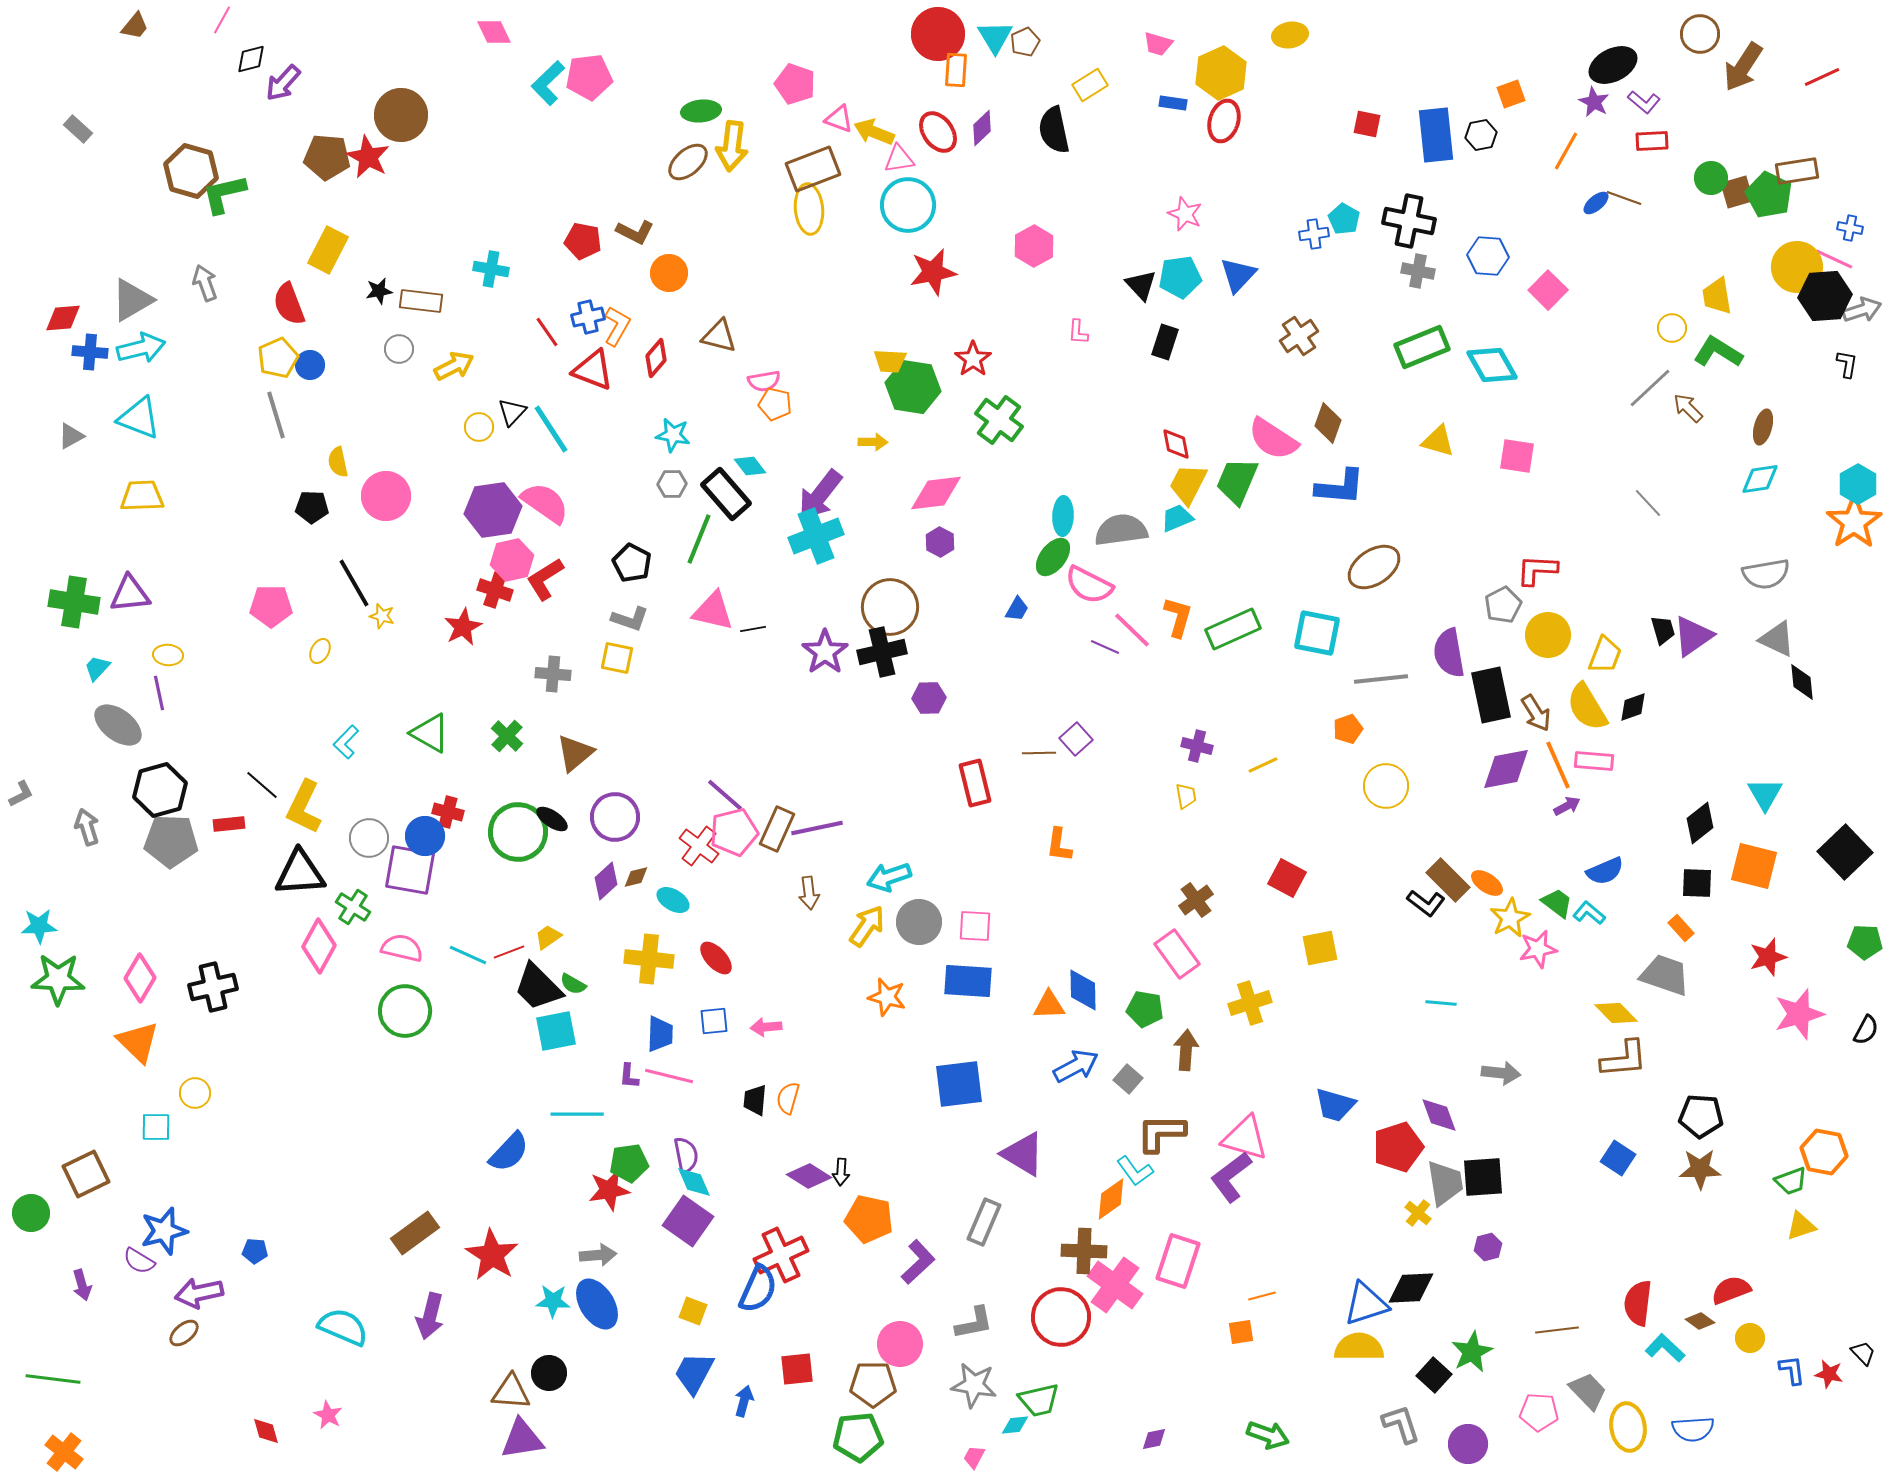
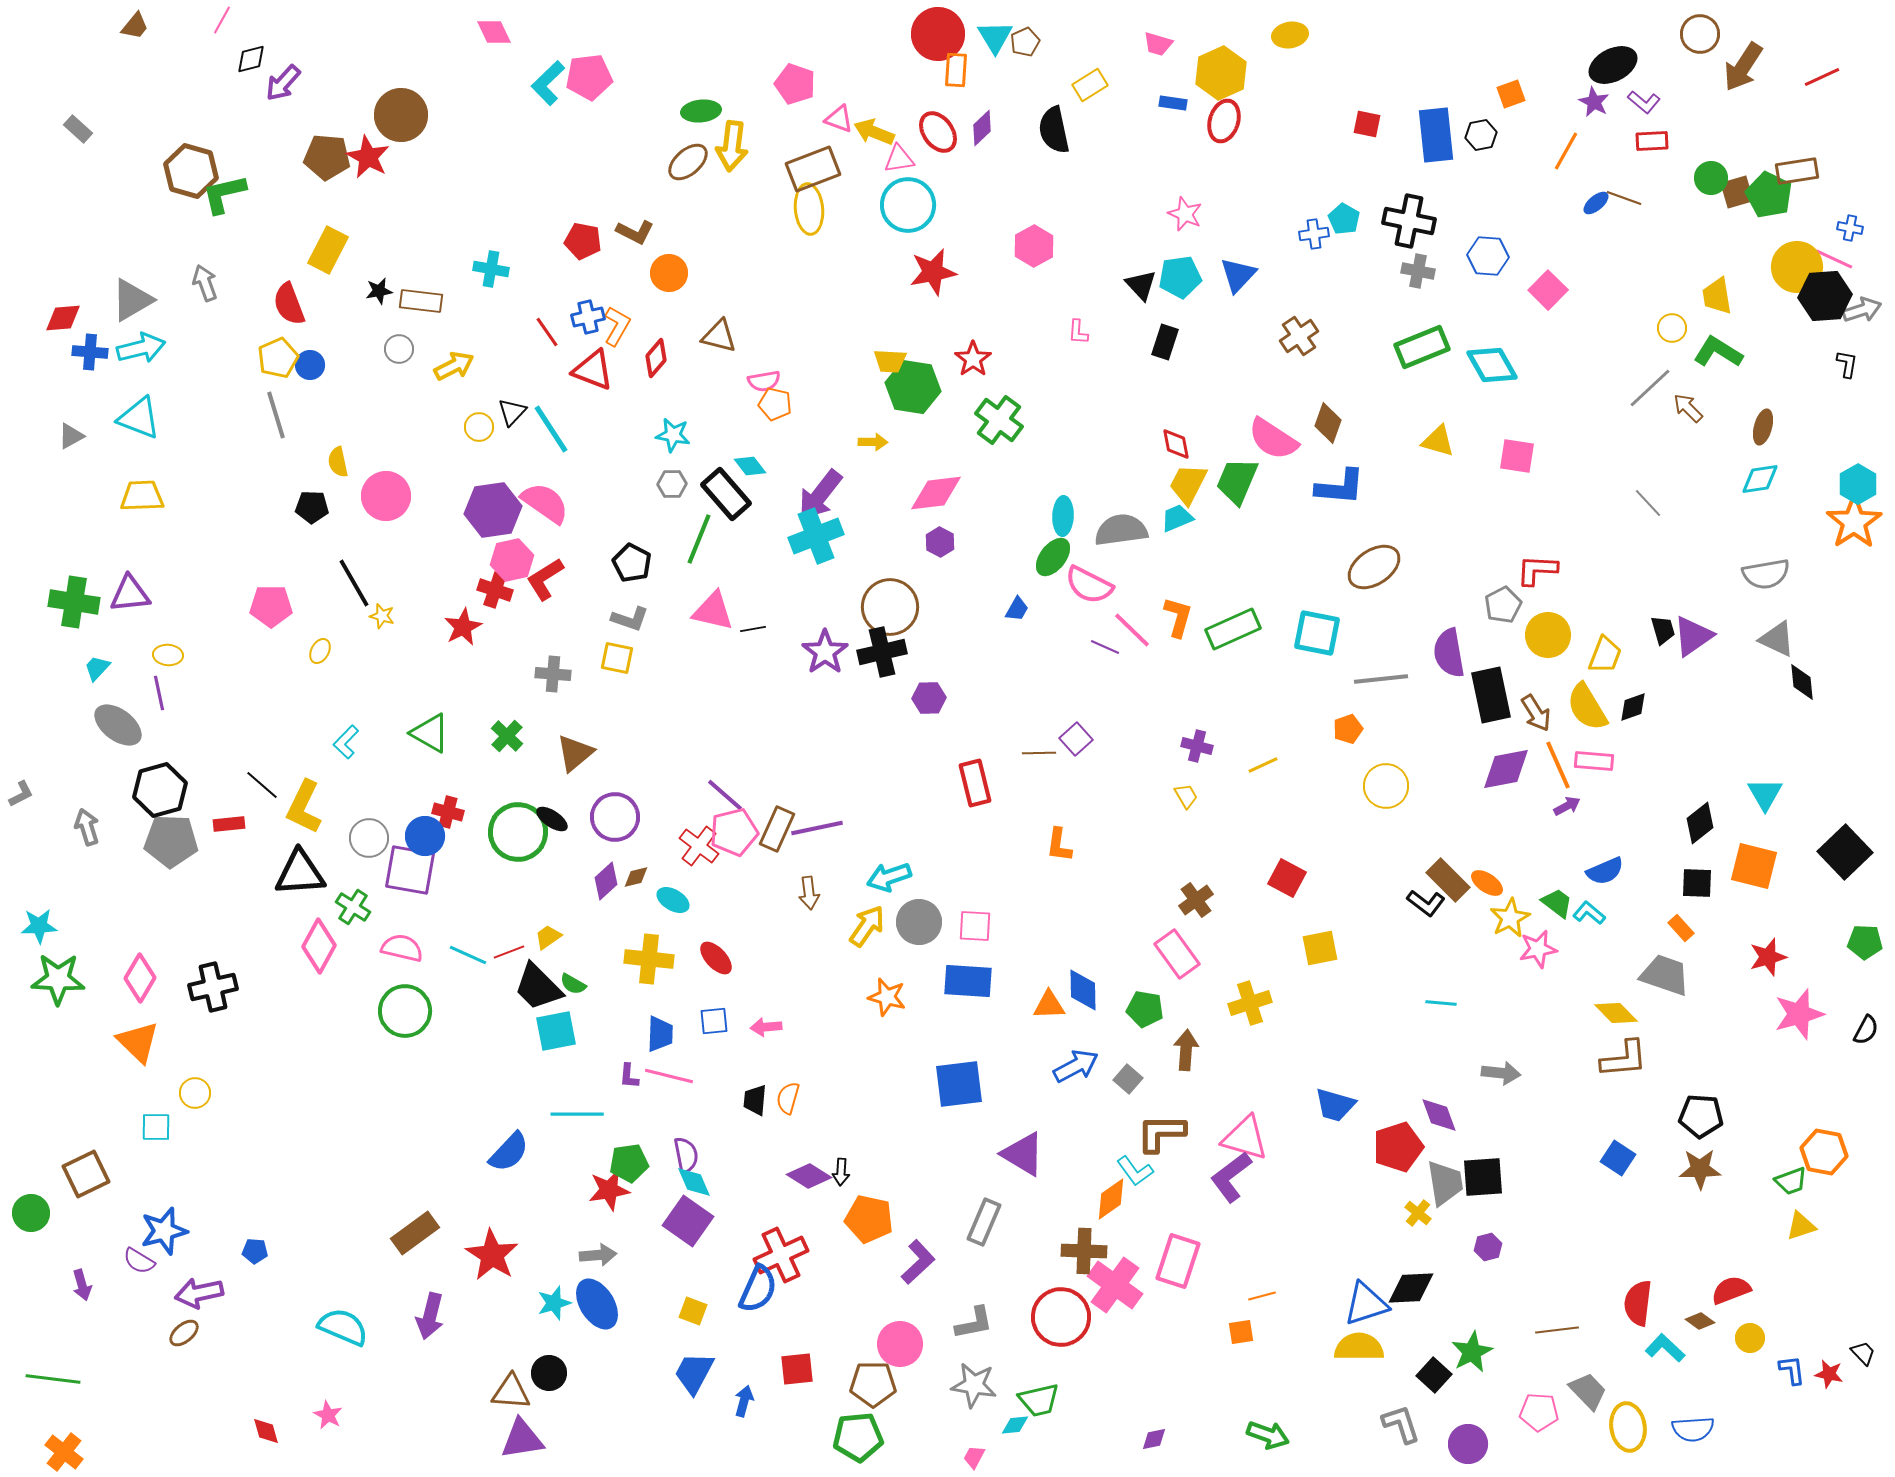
yellow trapezoid at (1186, 796): rotated 20 degrees counterclockwise
cyan star at (553, 1301): moved 1 px right, 2 px down; rotated 20 degrees counterclockwise
